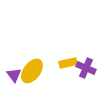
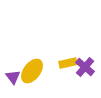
purple cross: moved 1 px left, 1 px up; rotated 18 degrees clockwise
purple triangle: moved 1 px left, 2 px down
